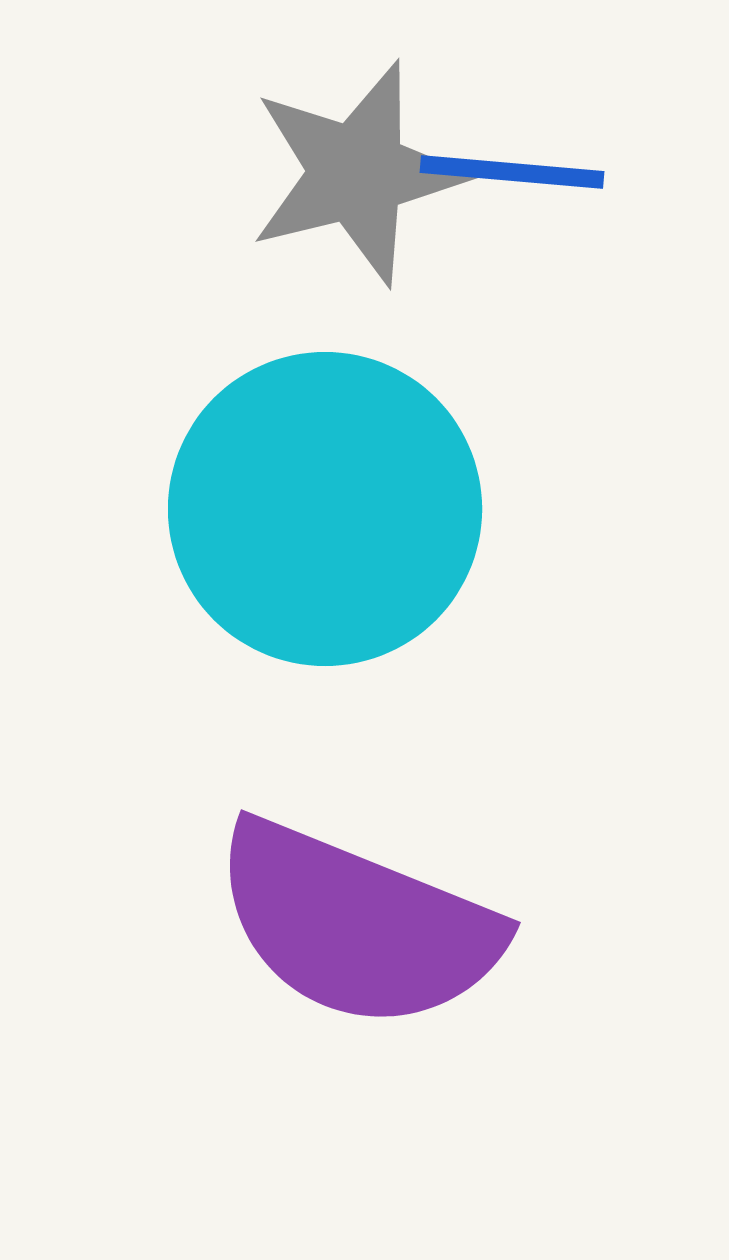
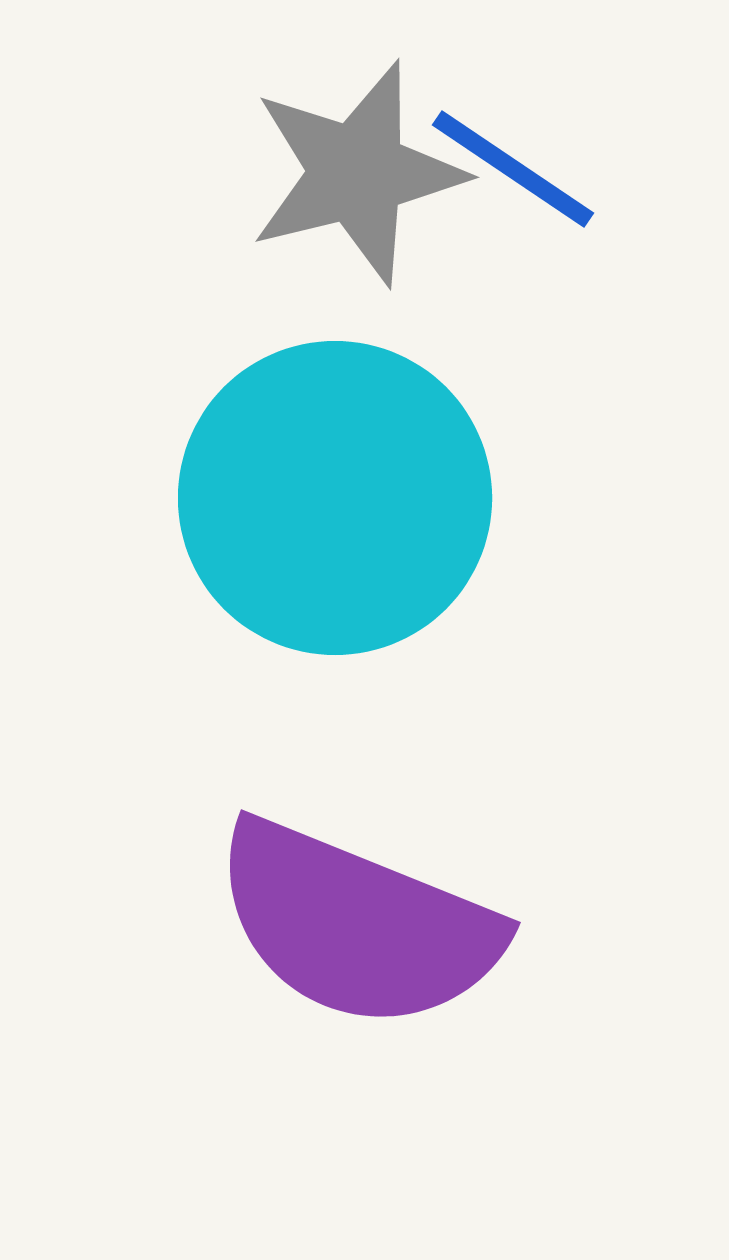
blue line: moved 1 px right, 3 px up; rotated 29 degrees clockwise
cyan circle: moved 10 px right, 11 px up
